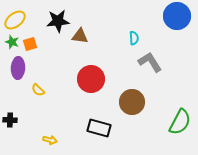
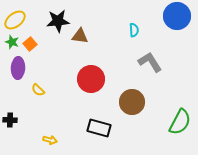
cyan semicircle: moved 8 px up
orange square: rotated 24 degrees counterclockwise
